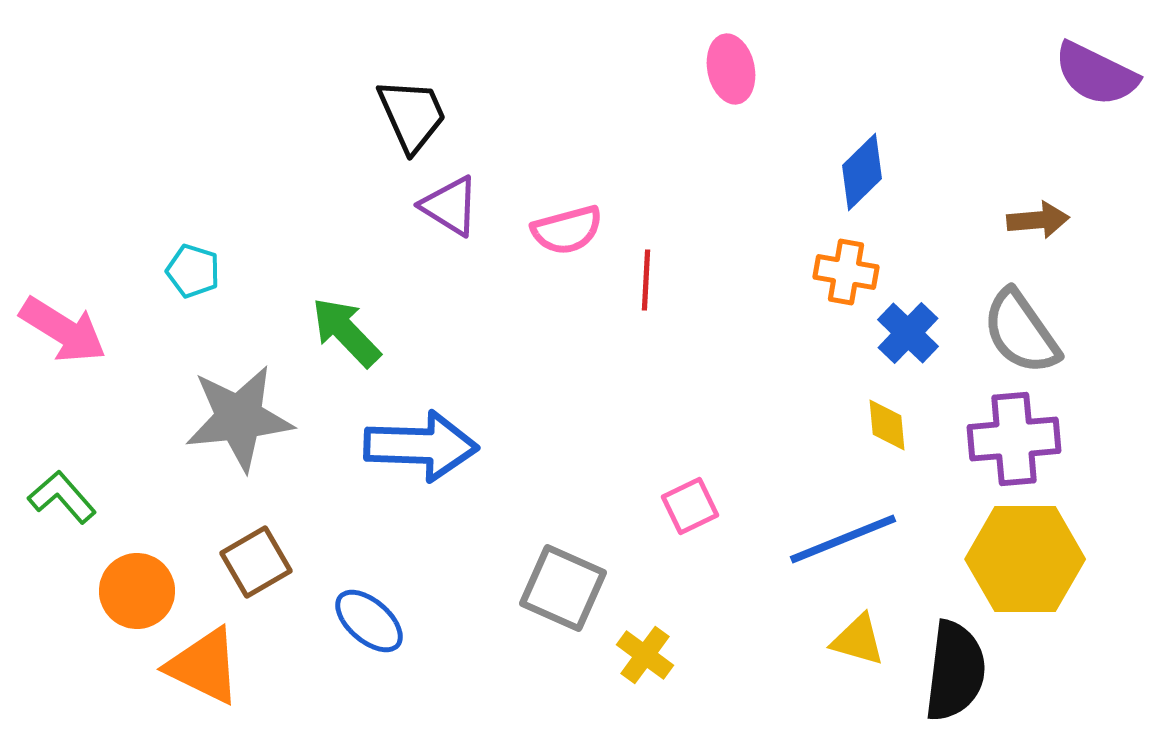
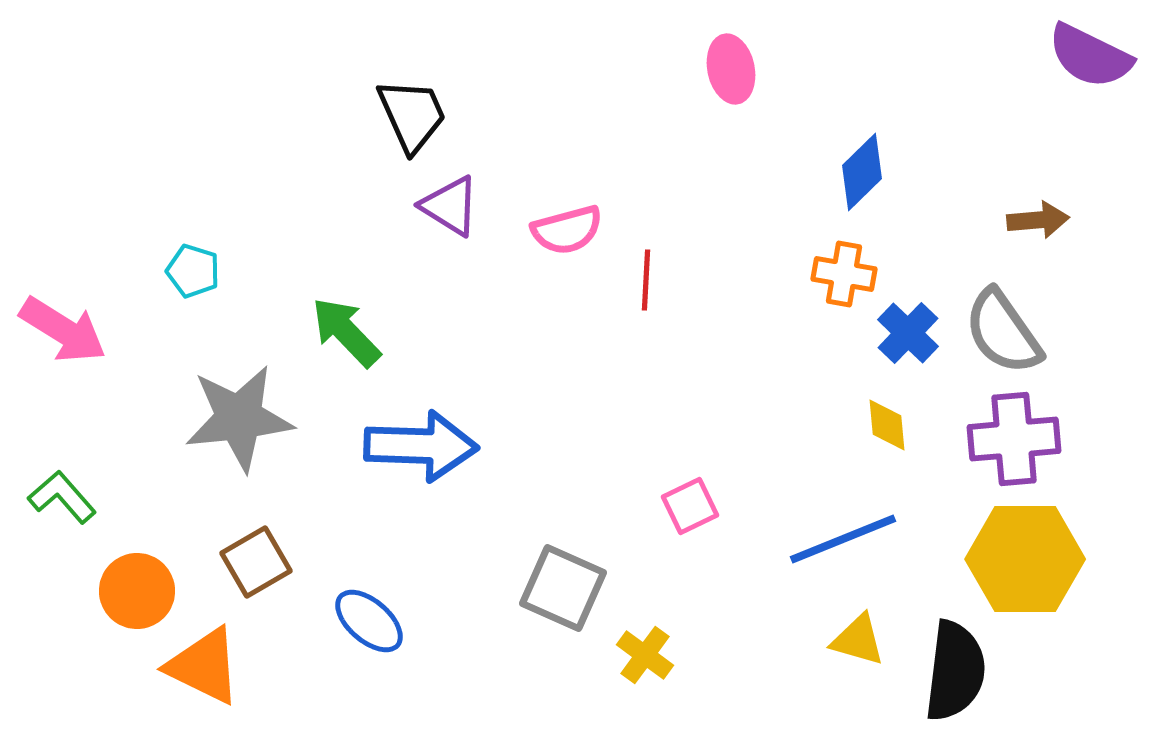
purple semicircle: moved 6 px left, 18 px up
orange cross: moved 2 px left, 2 px down
gray semicircle: moved 18 px left
